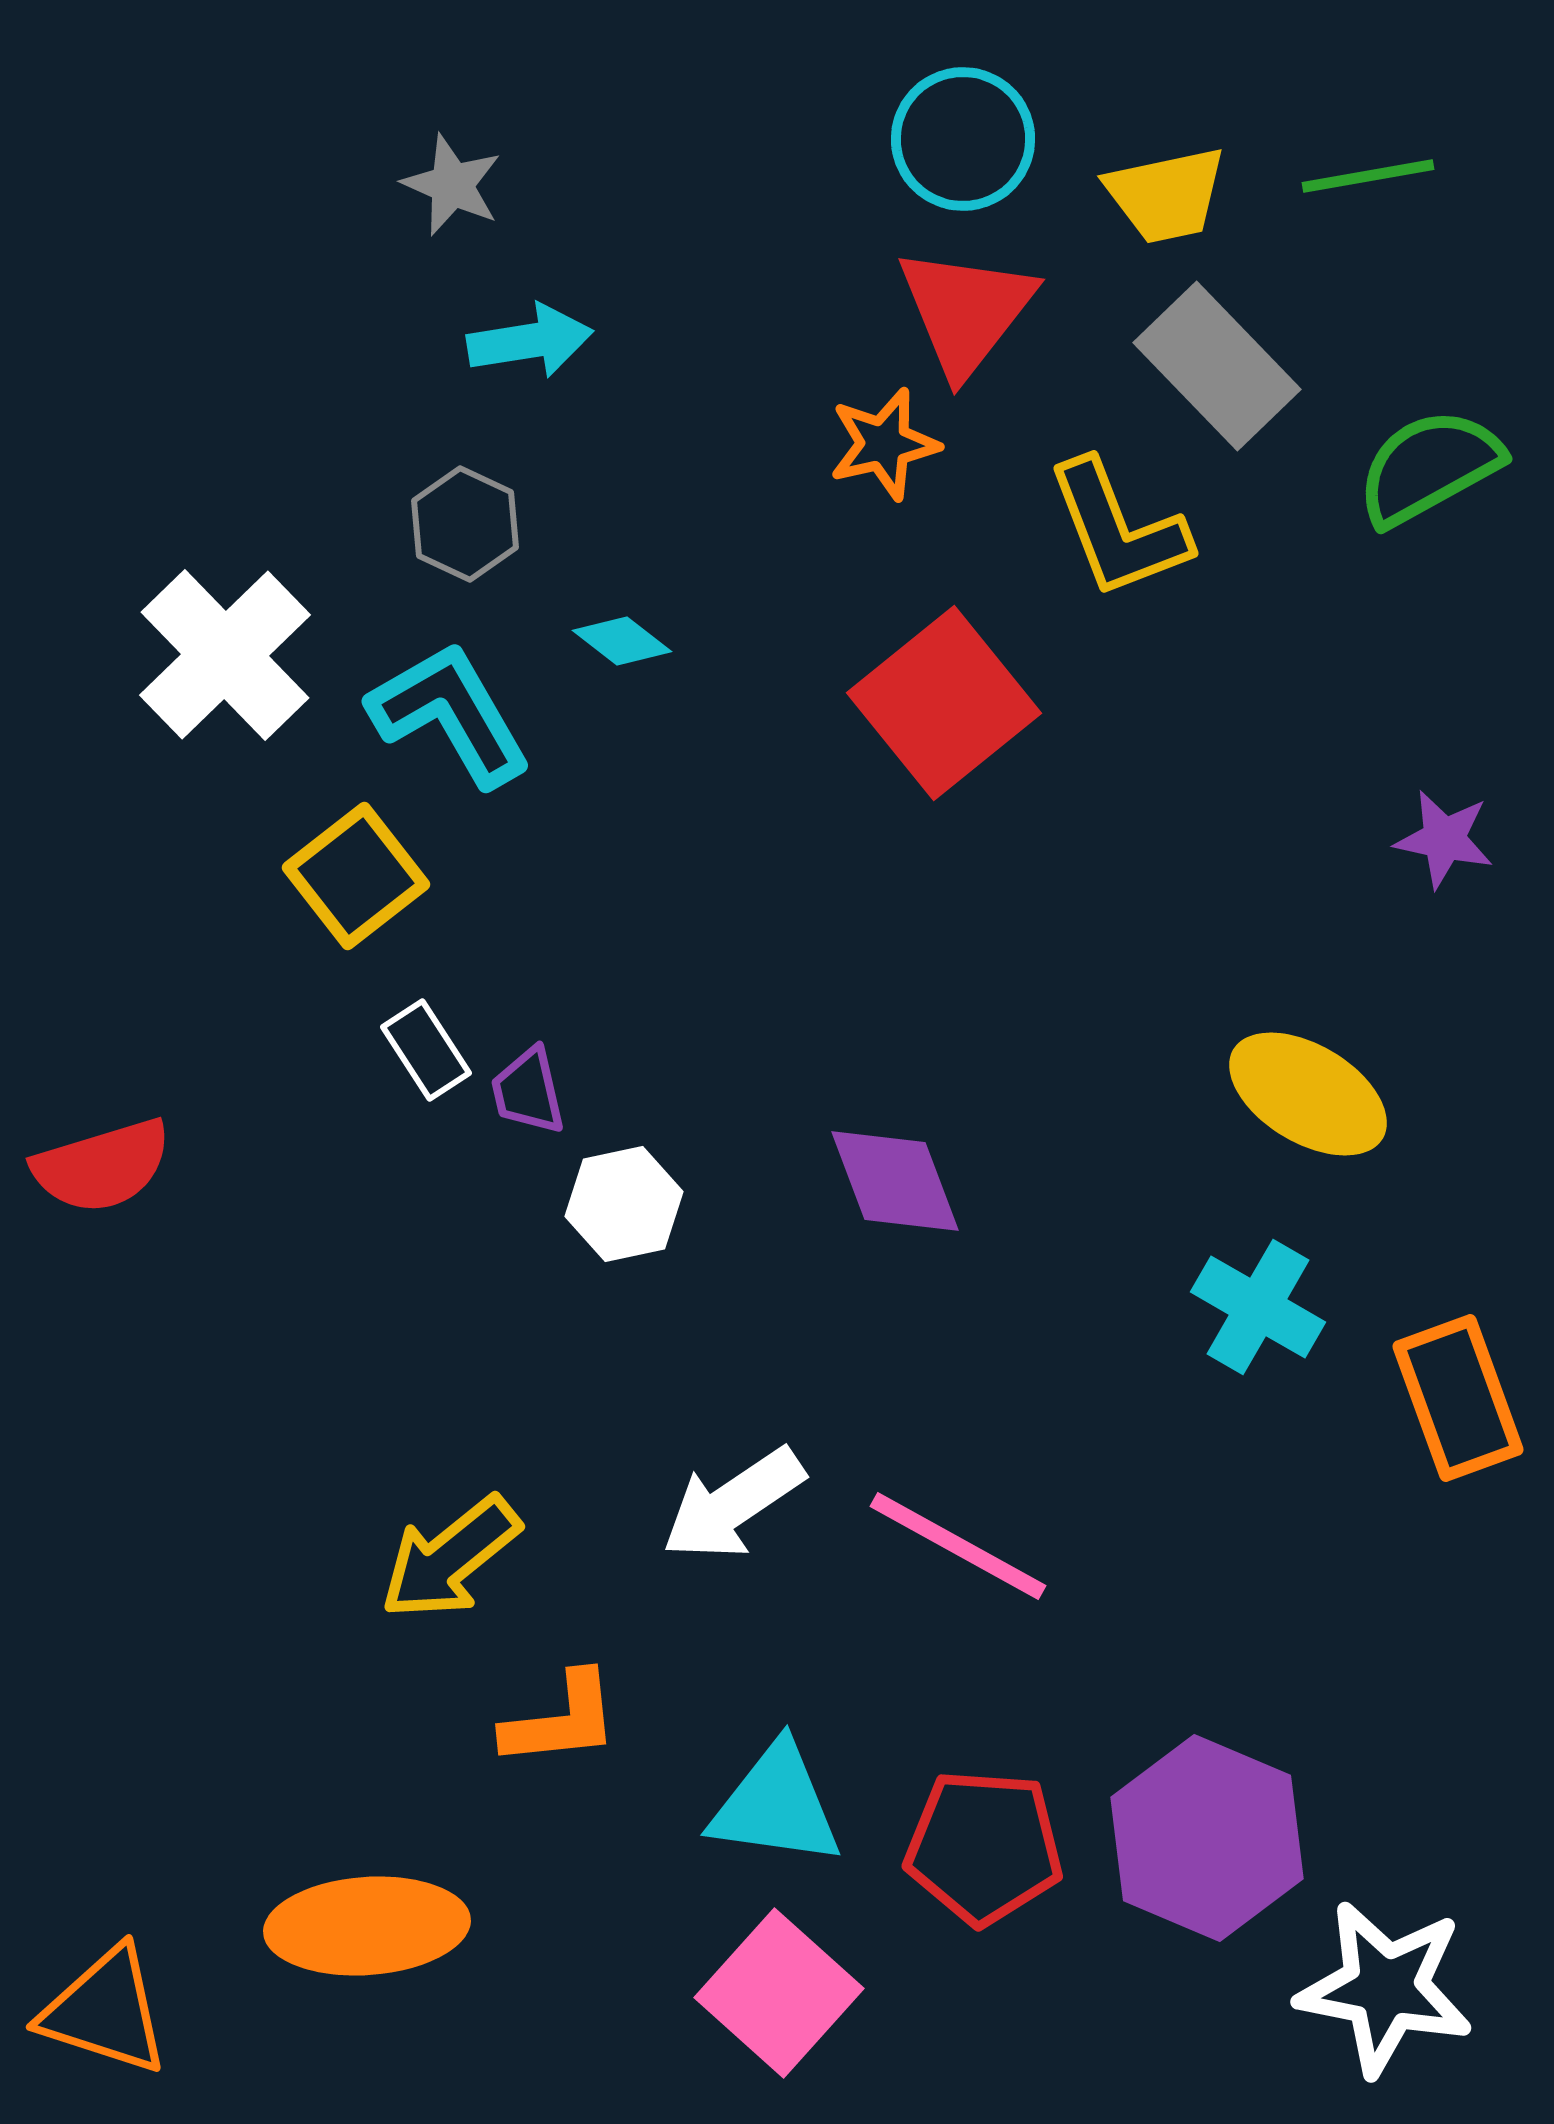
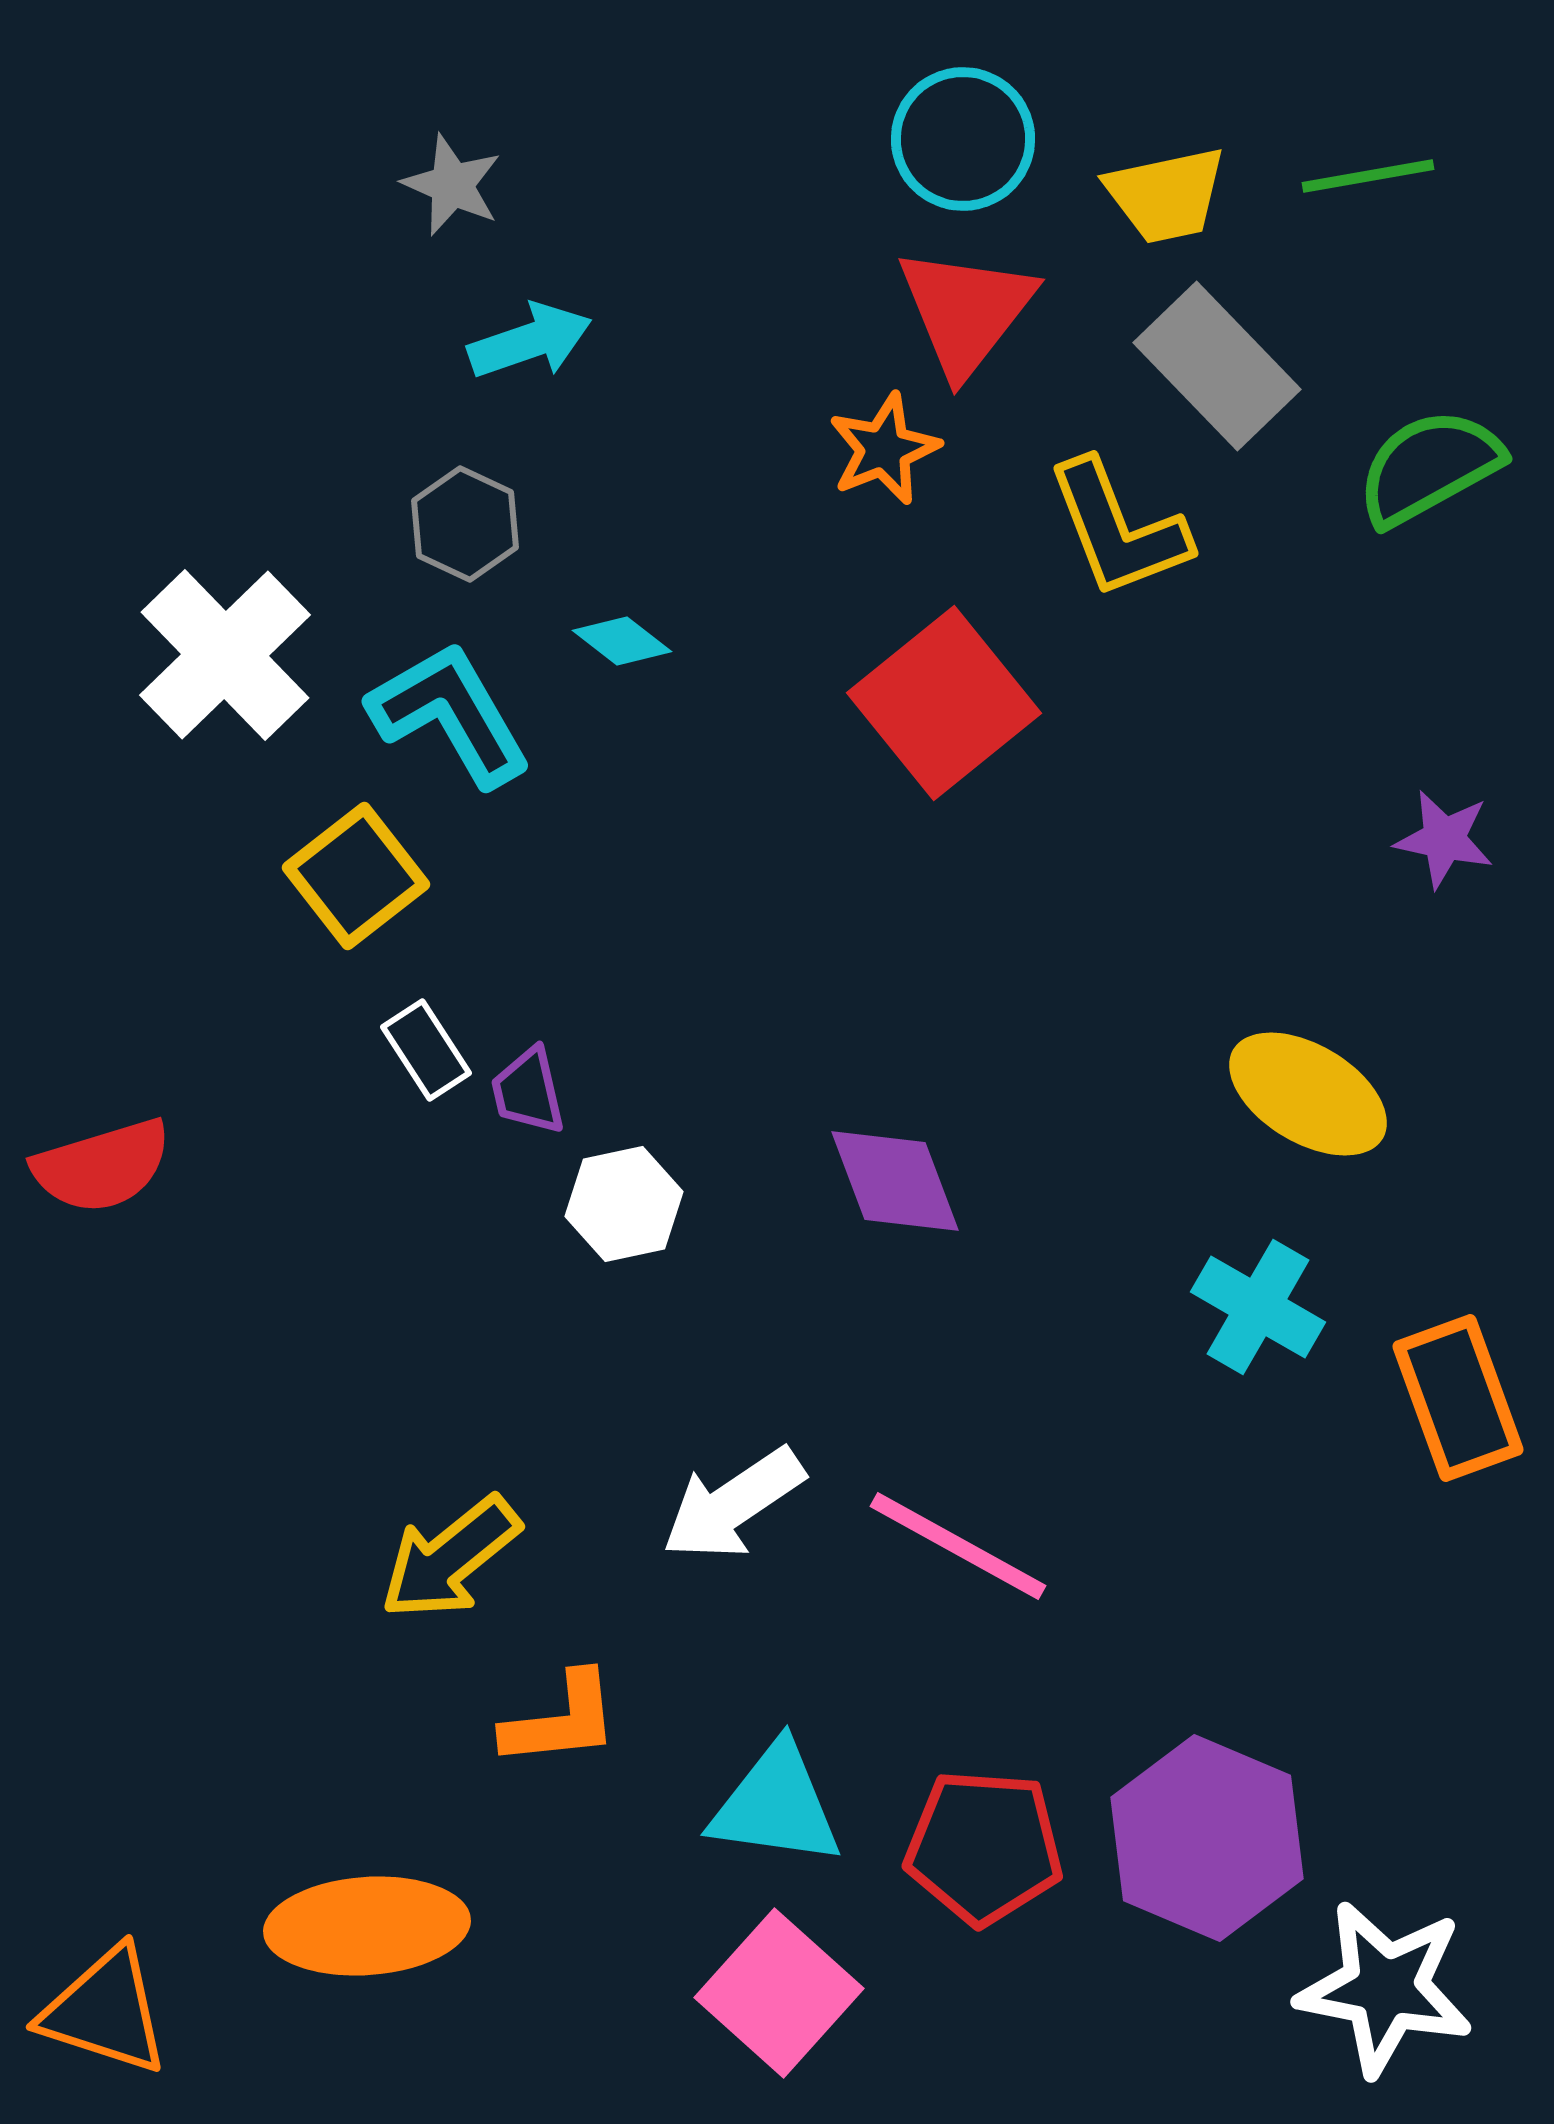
cyan arrow: rotated 10 degrees counterclockwise
orange star: moved 5 px down; rotated 9 degrees counterclockwise
